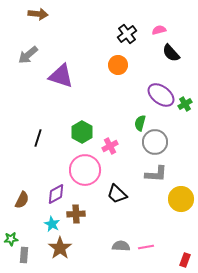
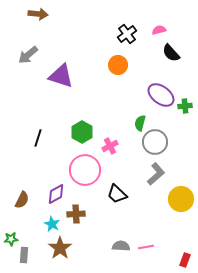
green cross: moved 2 px down; rotated 24 degrees clockwise
gray L-shape: rotated 45 degrees counterclockwise
